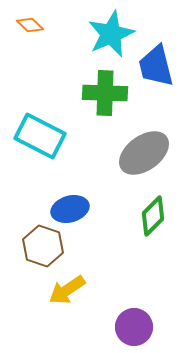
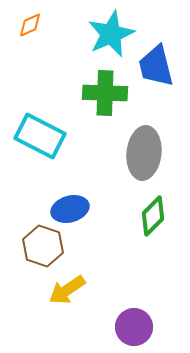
orange diamond: rotated 68 degrees counterclockwise
gray ellipse: rotated 48 degrees counterclockwise
